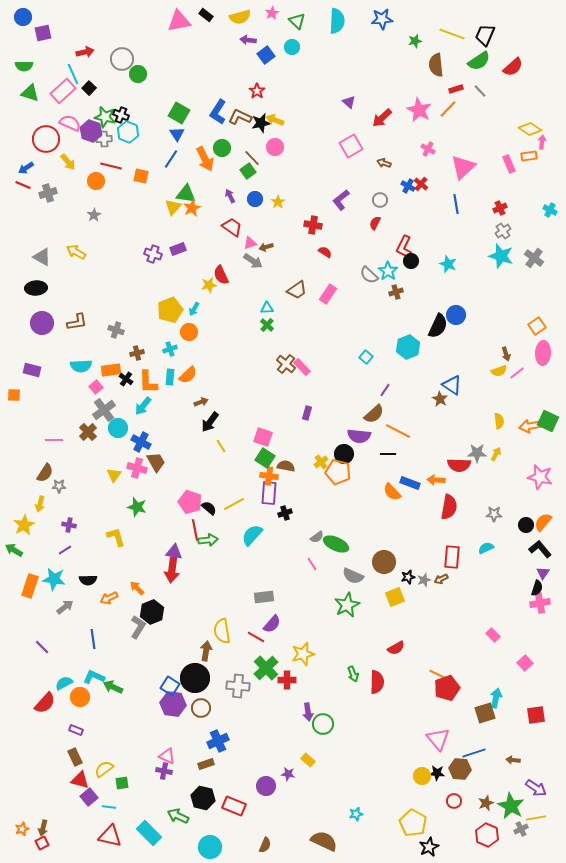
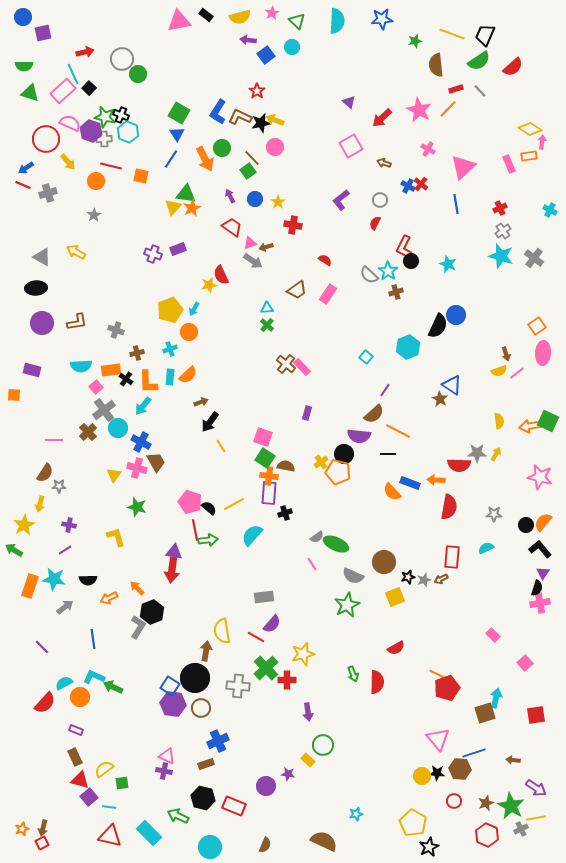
red cross at (313, 225): moved 20 px left
red semicircle at (325, 252): moved 8 px down
green circle at (323, 724): moved 21 px down
